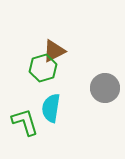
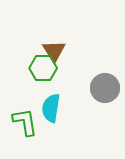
brown triangle: rotated 35 degrees counterclockwise
green hexagon: rotated 16 degrees clockwise
green L-shape: rotated 8 degrees clockwise
